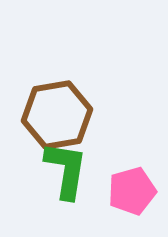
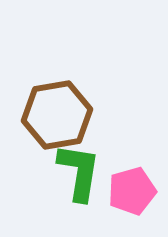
green L-shape: moved 13 px right, 2 px down
